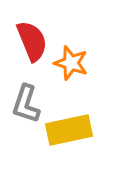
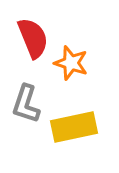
red semicircle: moved 1 px right, 3 px up
yellow rectangle: moved 5 px right, 3 px up
